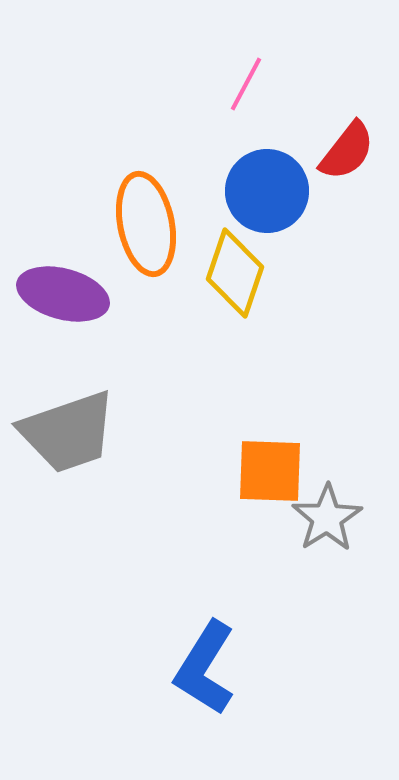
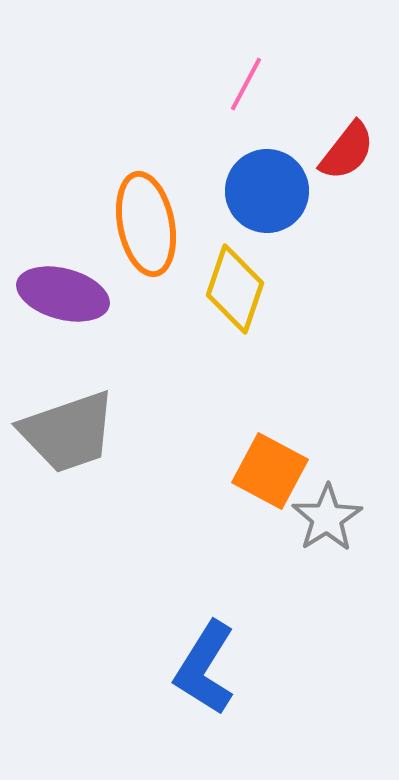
yellow diamond: moved 16 px down
orange square: rotated 26 degrees clockwise
